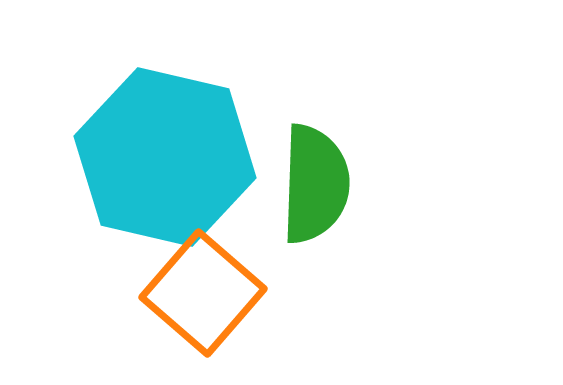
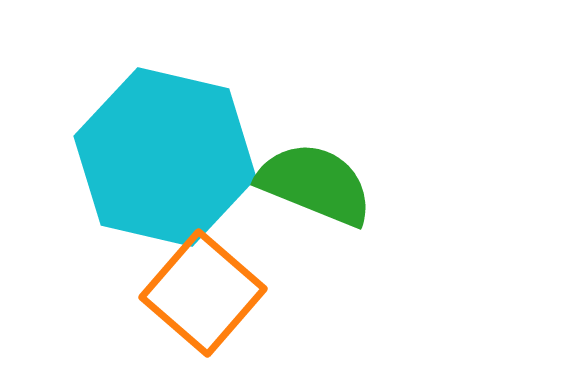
green semicircle: rotated 70 degrees counterclockwise
